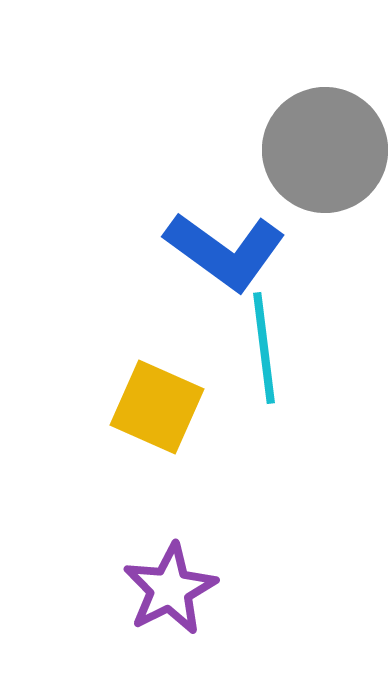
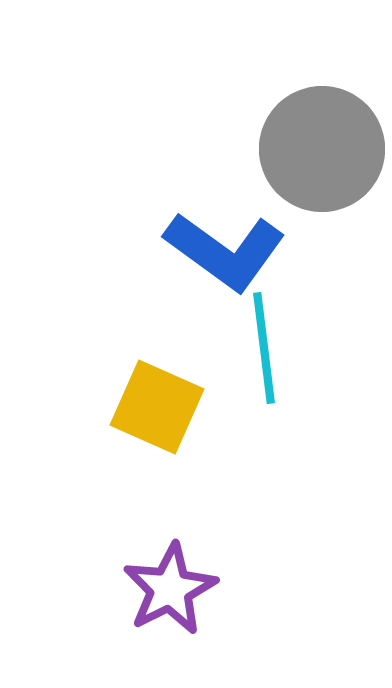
gray circle: moved 3 px left, 1 px up
